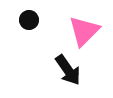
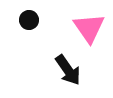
pink triangle: moved 5 px right, 3 px up; rotated 20 degrees counterclockwise
